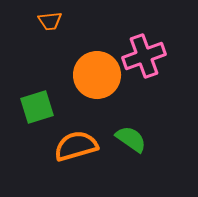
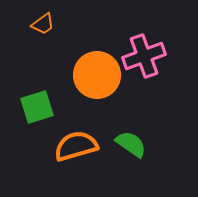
orange trapezoid: moved 7 px left, 3 px down; rotated 30 degrees counterclockwise
green semicircle: moved 5 px down
